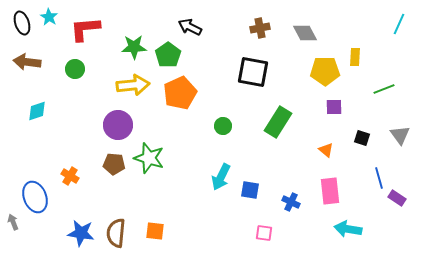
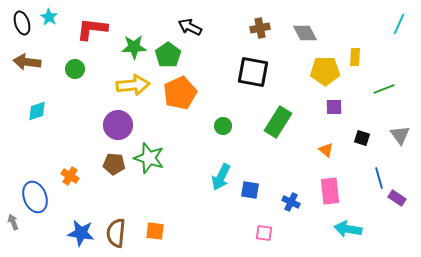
red L-shape at (85, 29): moved 7 px right; rotated 12 degrees clockwise
